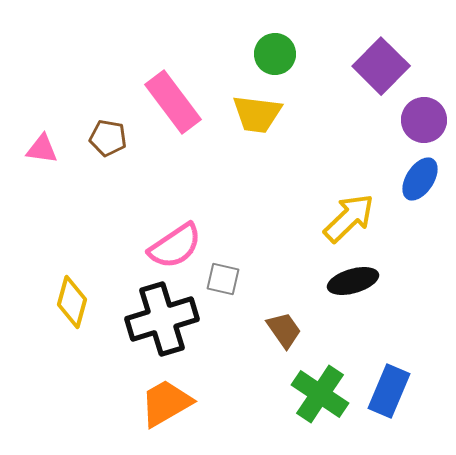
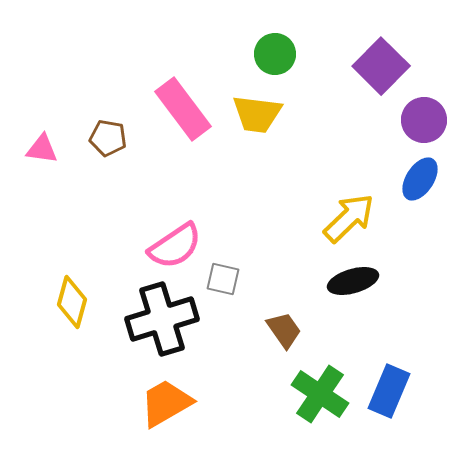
pink rectangle: moved 10 px right, 7 px down
